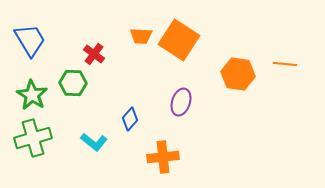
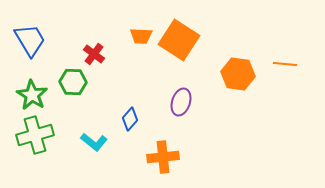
green hexagon: moved 1 px up
green cross: moved 2 px right, 3 px up
